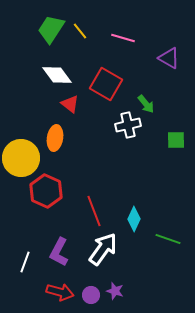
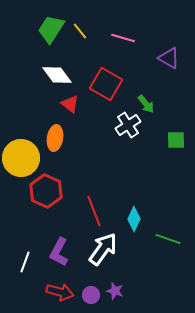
white cross: rotated 20 degrees counterclockwise
